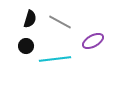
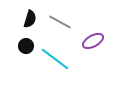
cyan line: rotated 44 degrees clockwise
